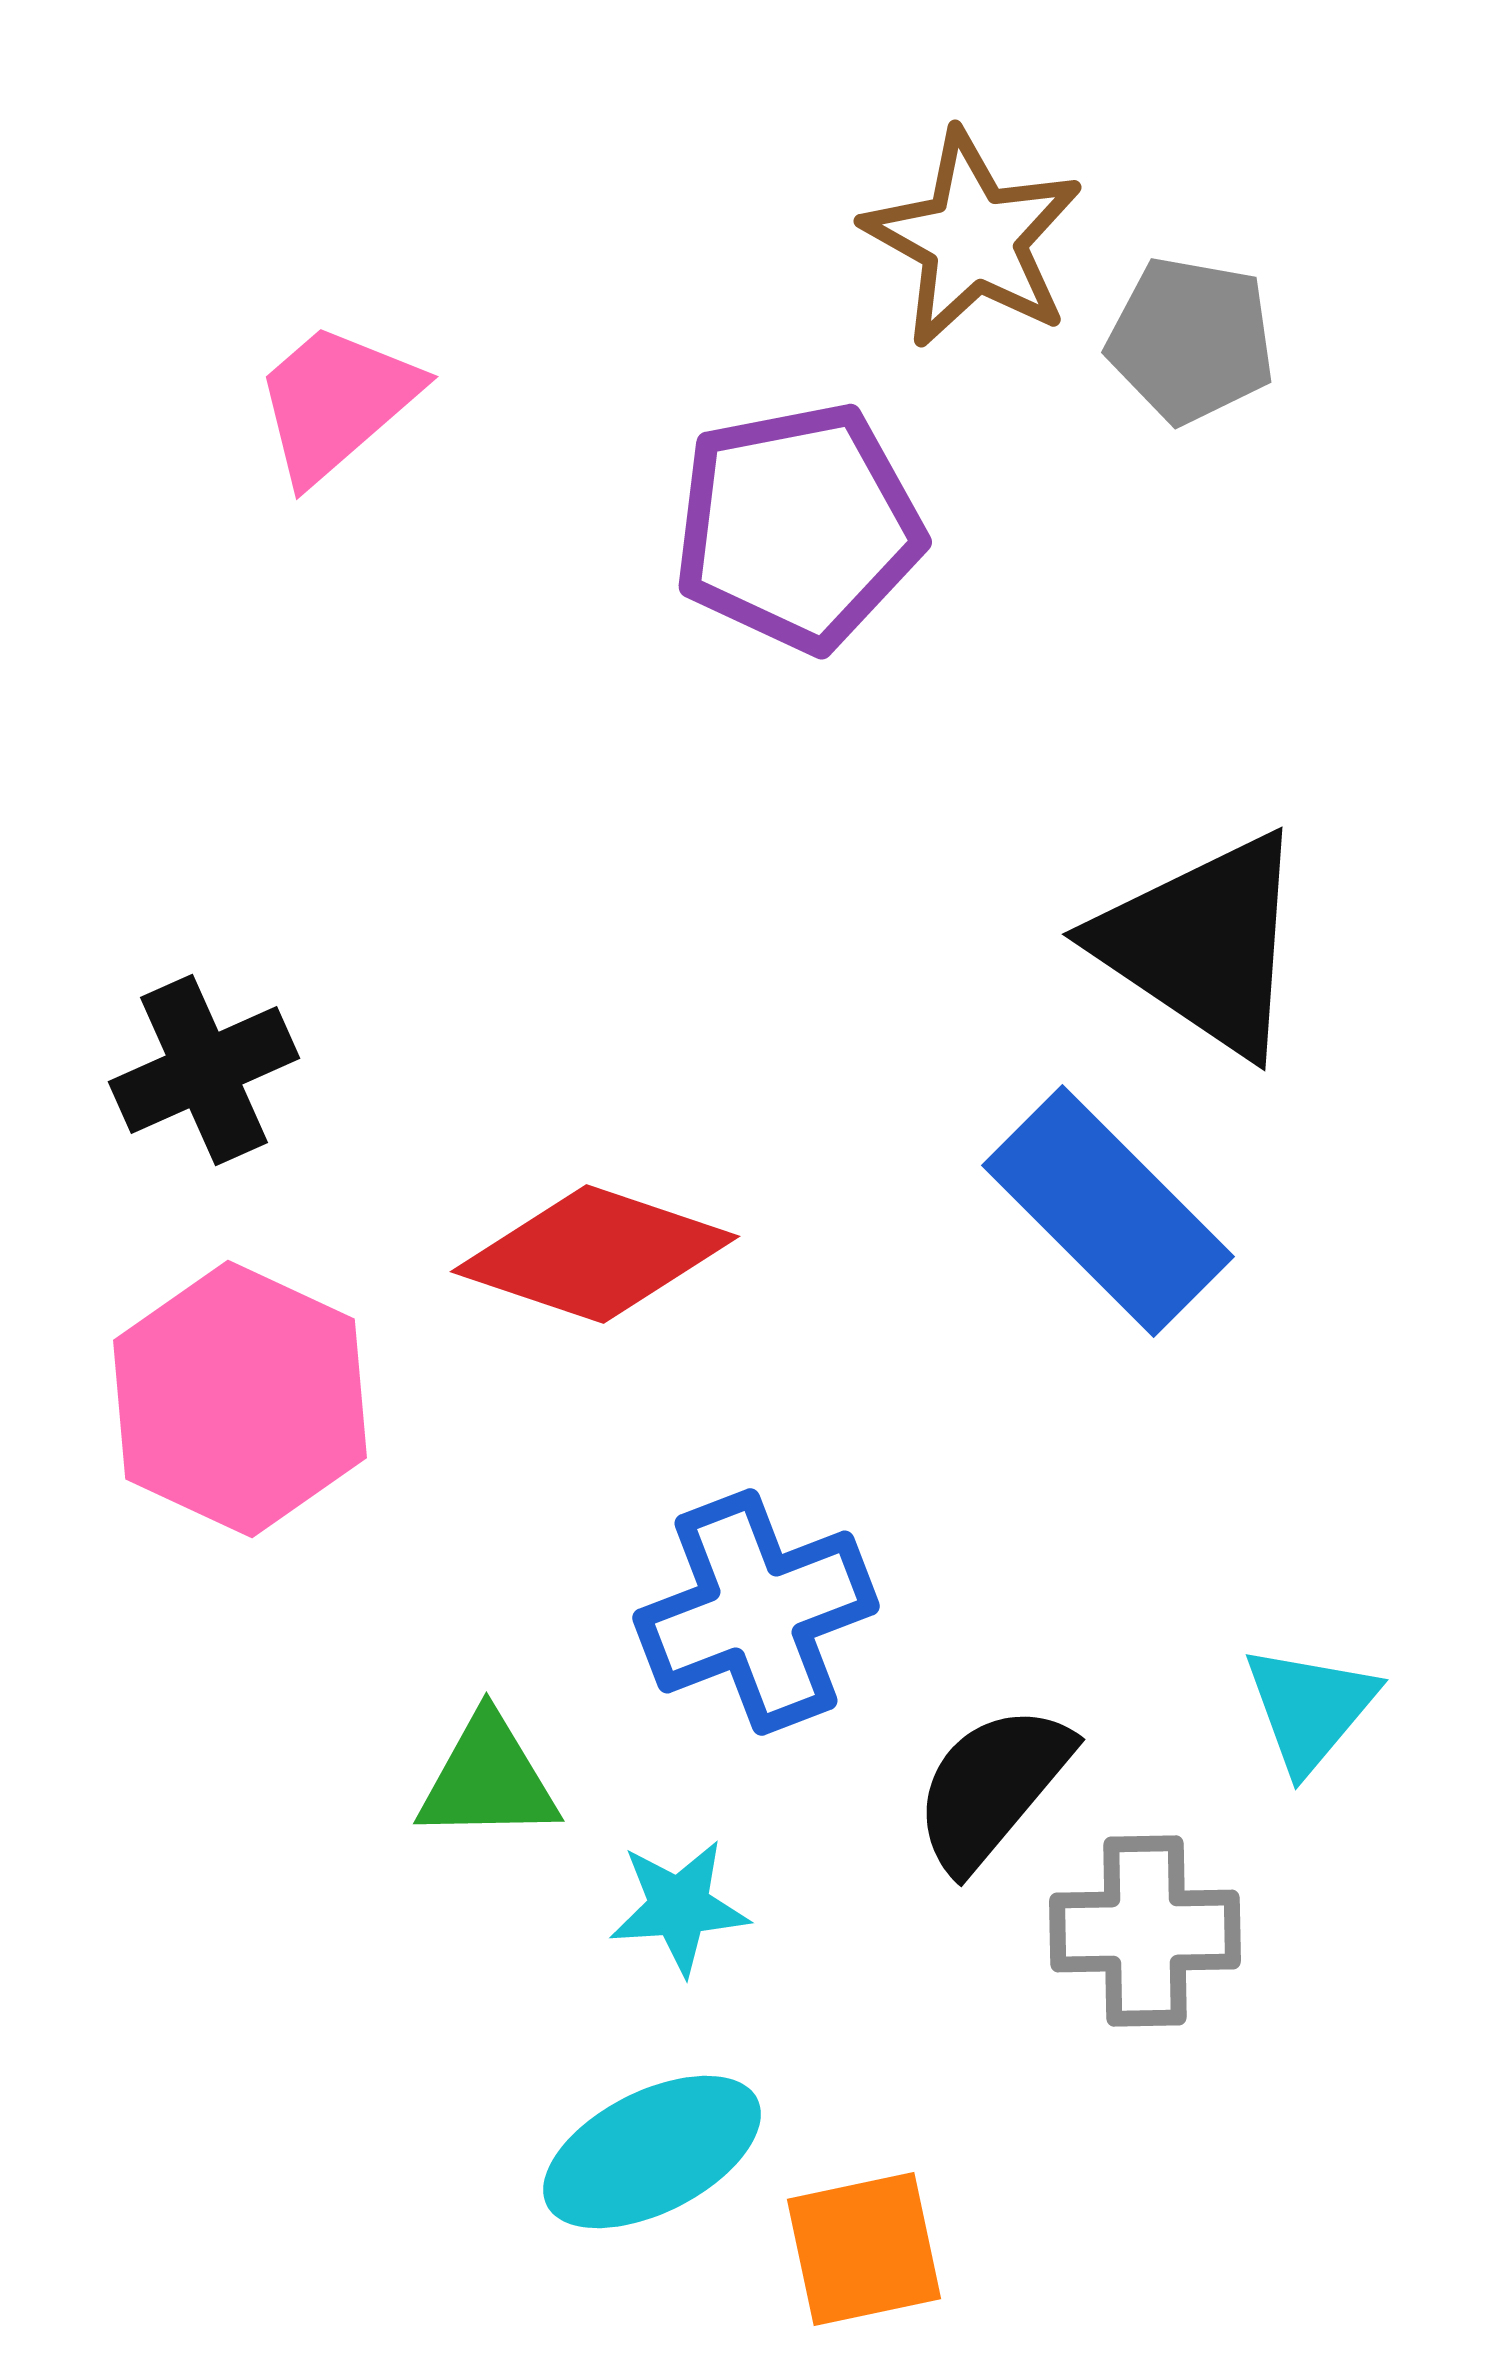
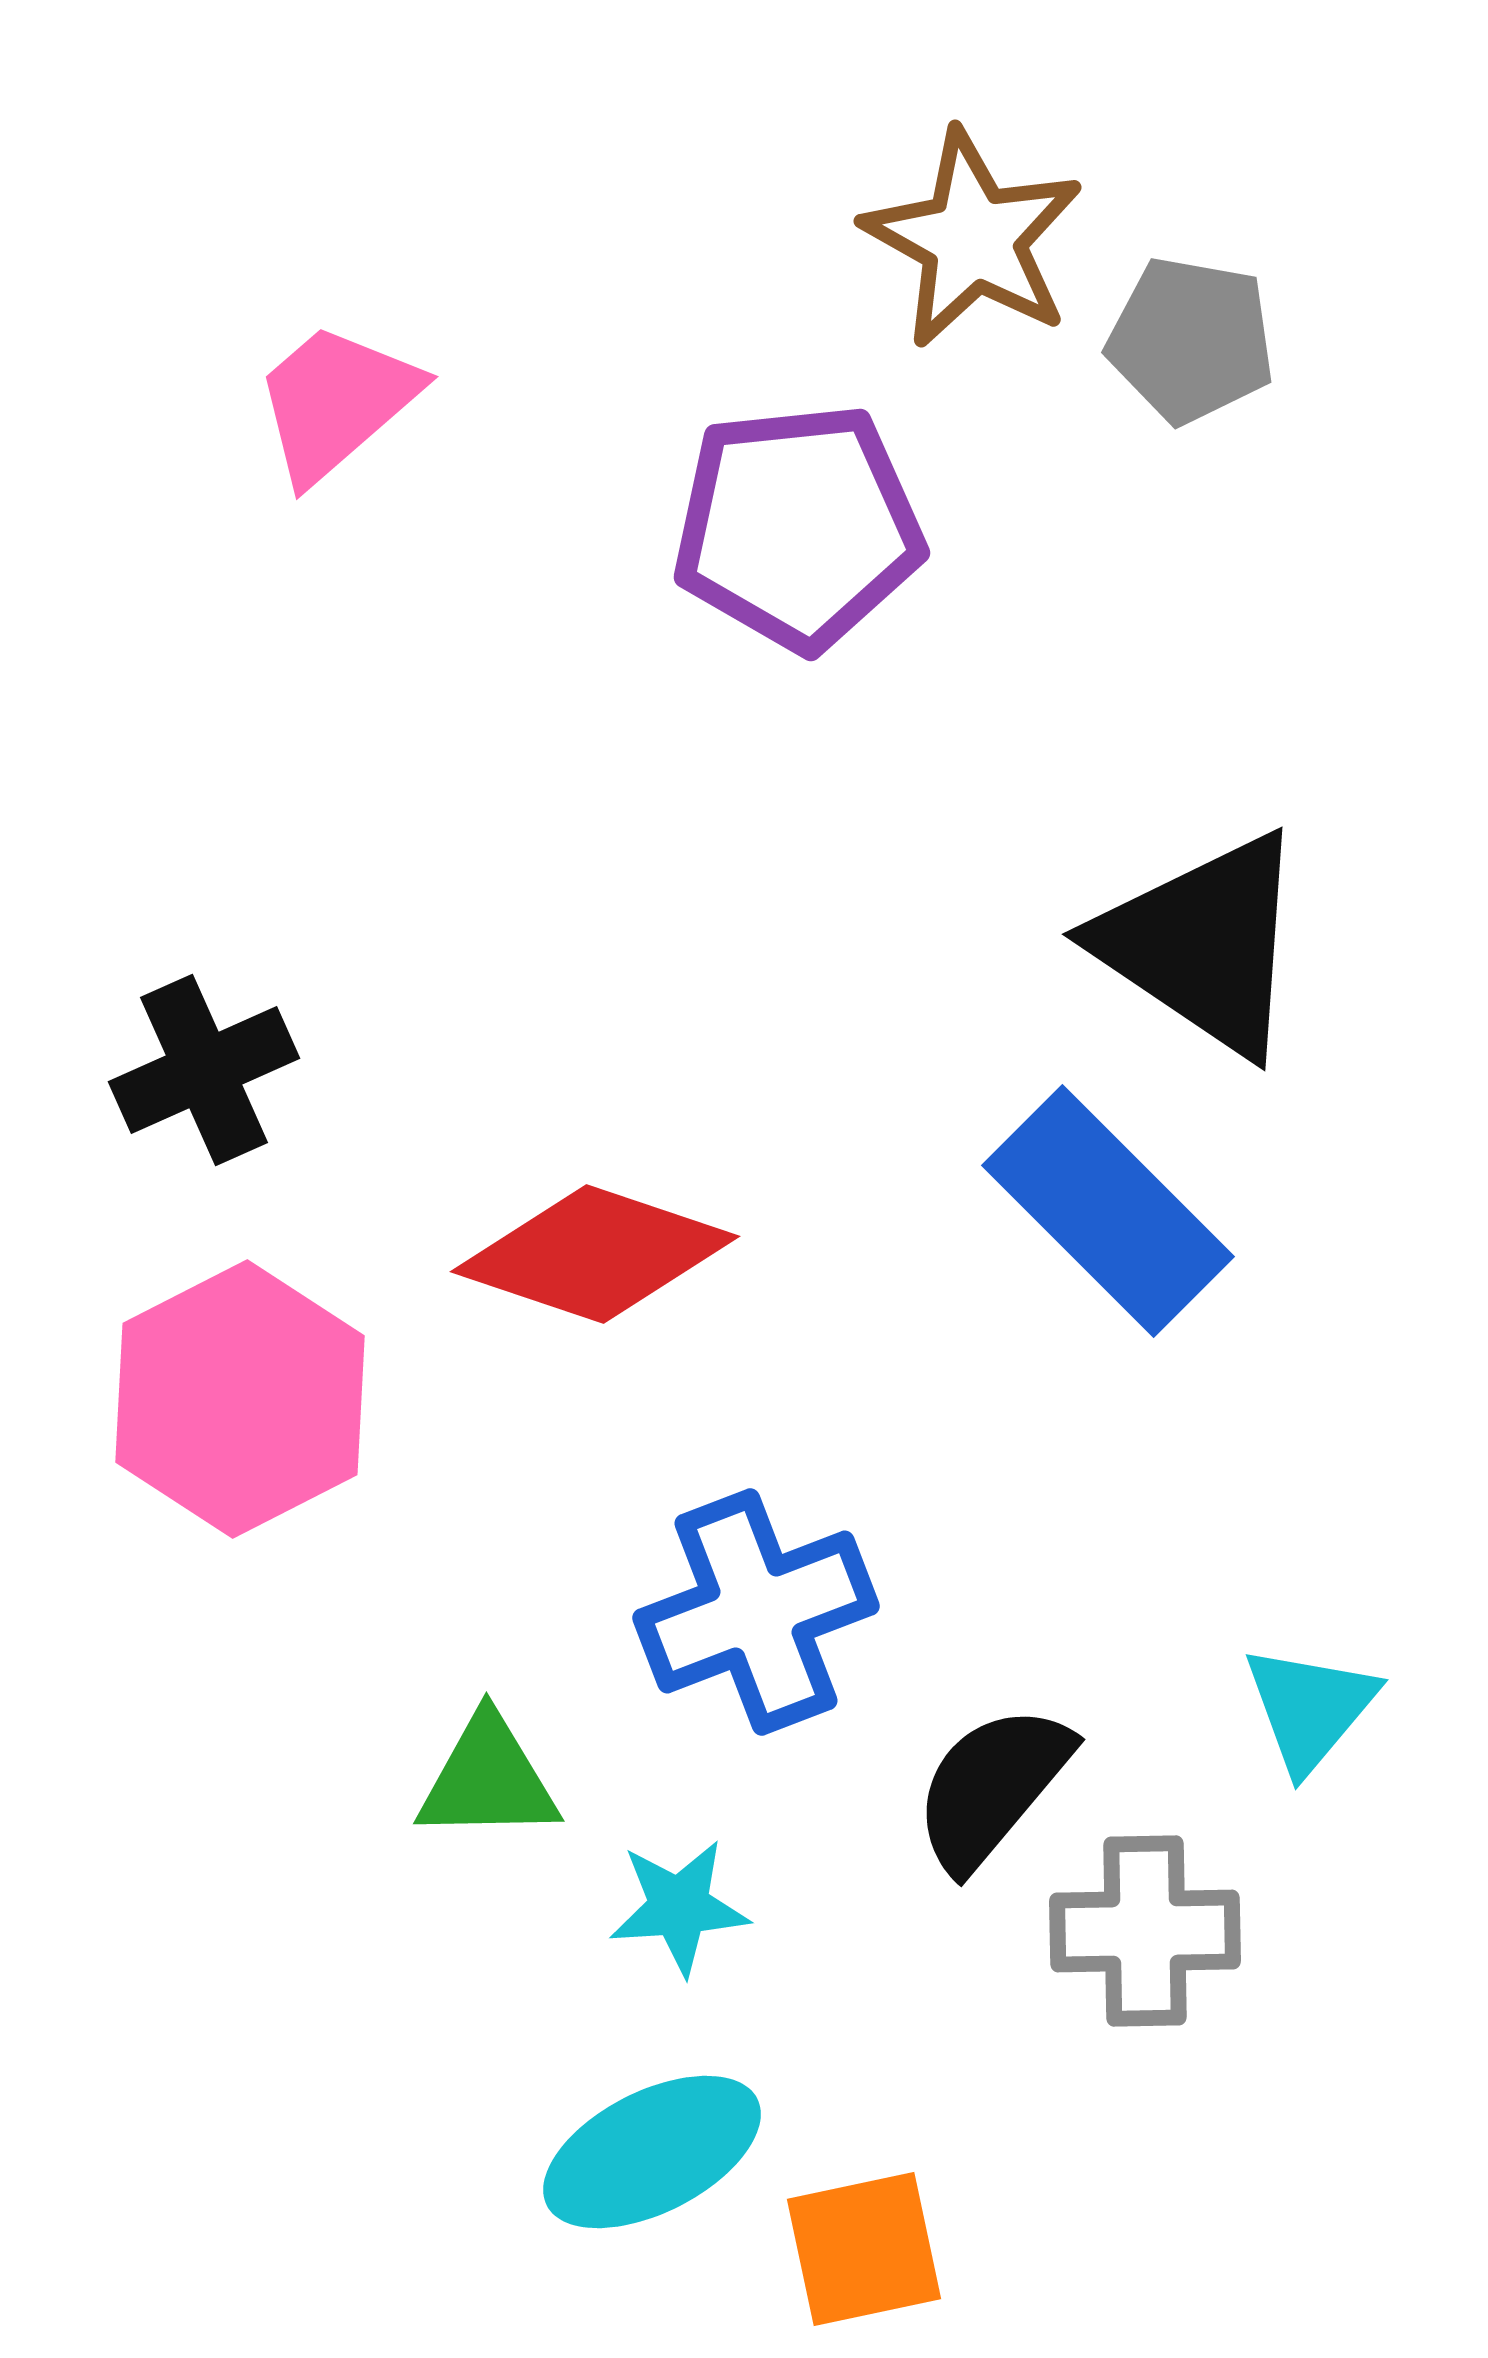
purple pentagon: rotated 5 degrees clockwise
pink hexagon: rotated 8 degrees clockwise
